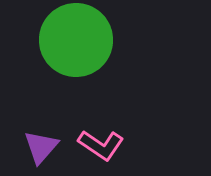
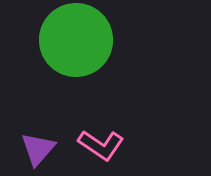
purple triangle: moved 3 px left, 2 px down
